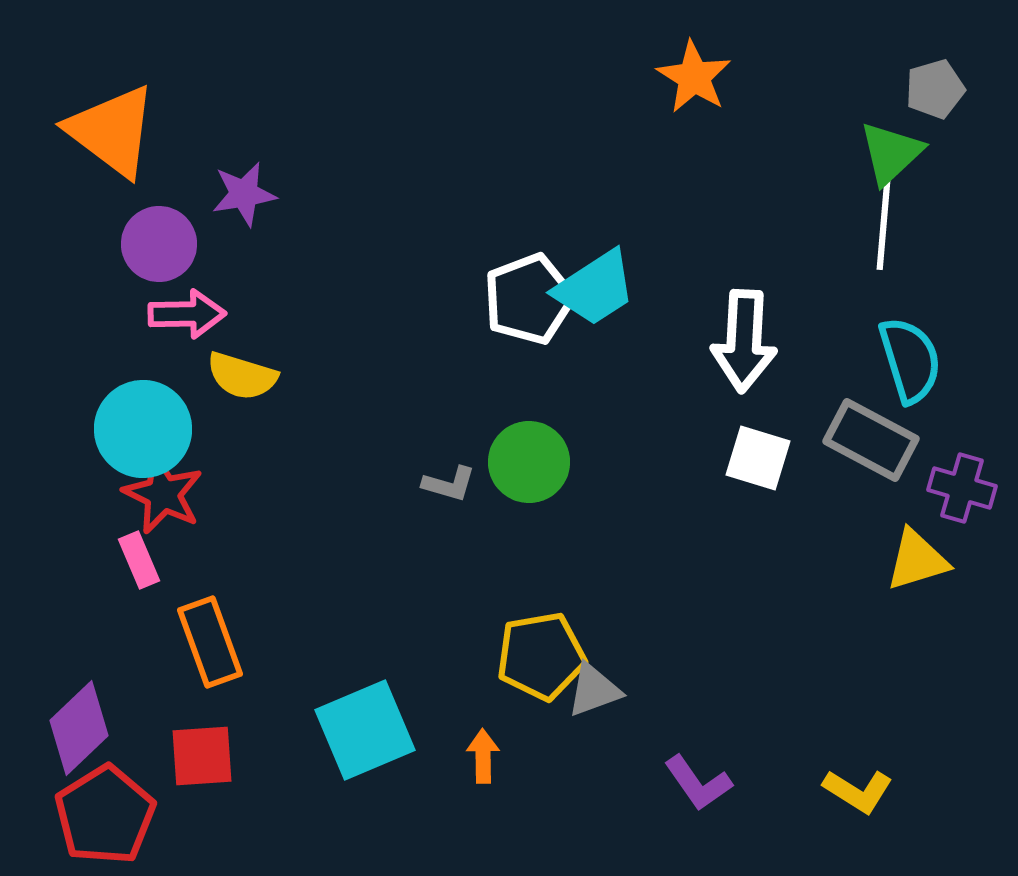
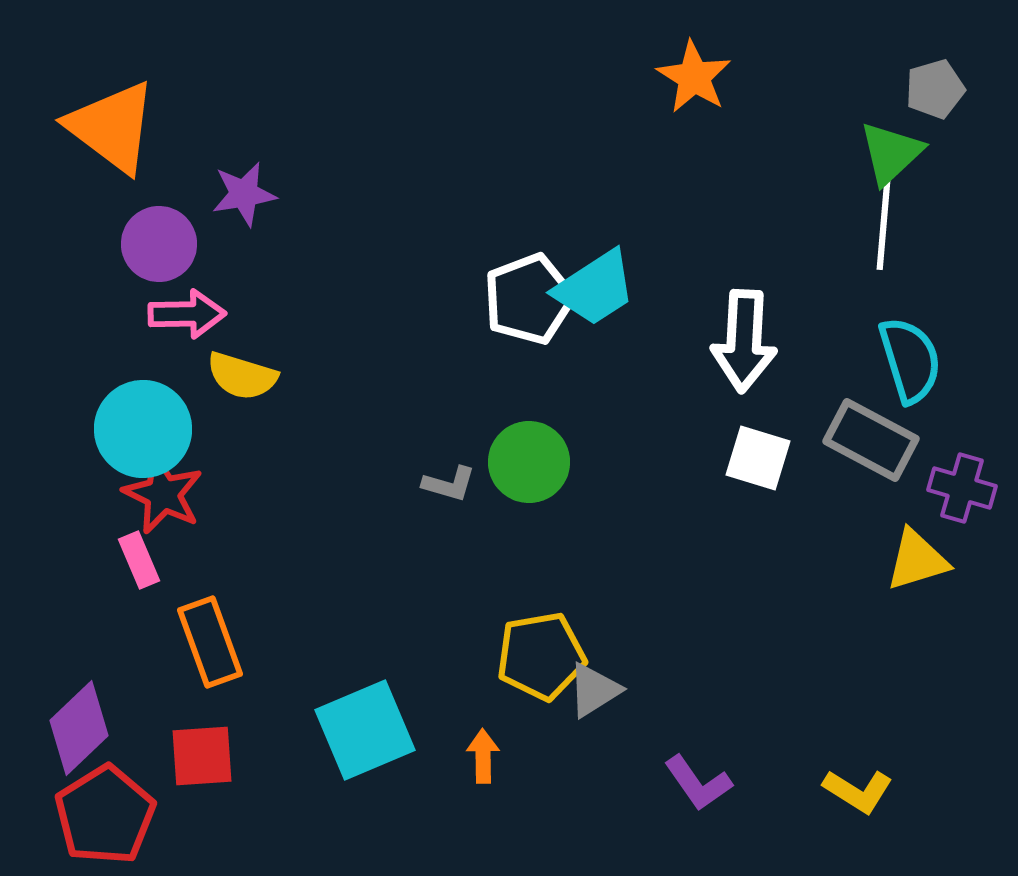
orange triangle: moved 4 px up
gray triangle: rotated 12 degrees counterclockwise
